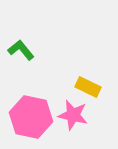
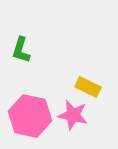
green L-shape: rotated 124 degrees counterclockwise
pink hexagon: moved 1 px left, 1 px up
